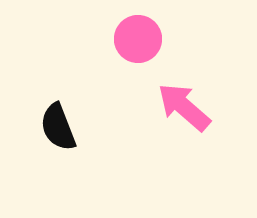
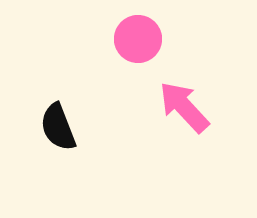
pink arrow: rotated 6 degrees clockwise
